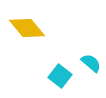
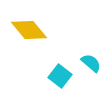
yellow diamond: moved 2 px right, 2 px down
